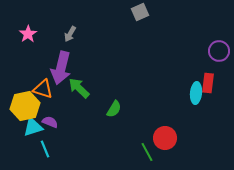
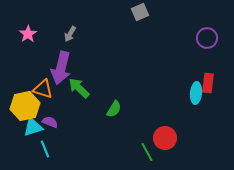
purple circle: moved 12 px left, 13 px up
